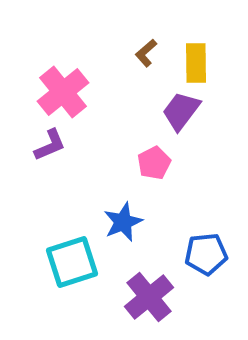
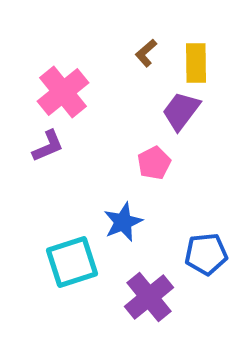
purple L-shape: moved 2 px left, 1 px down
